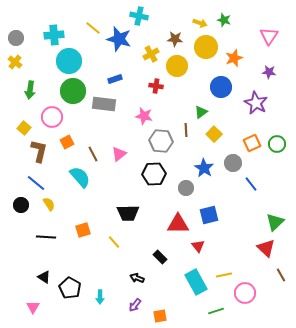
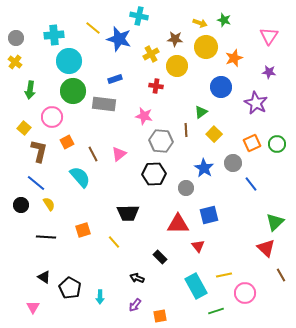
cyan rectangle at (196, 282): moved 4 px down
